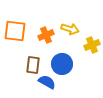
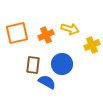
orange square: moved 2 px right, 2 px down; rotated 20 degrees counterclockwise
